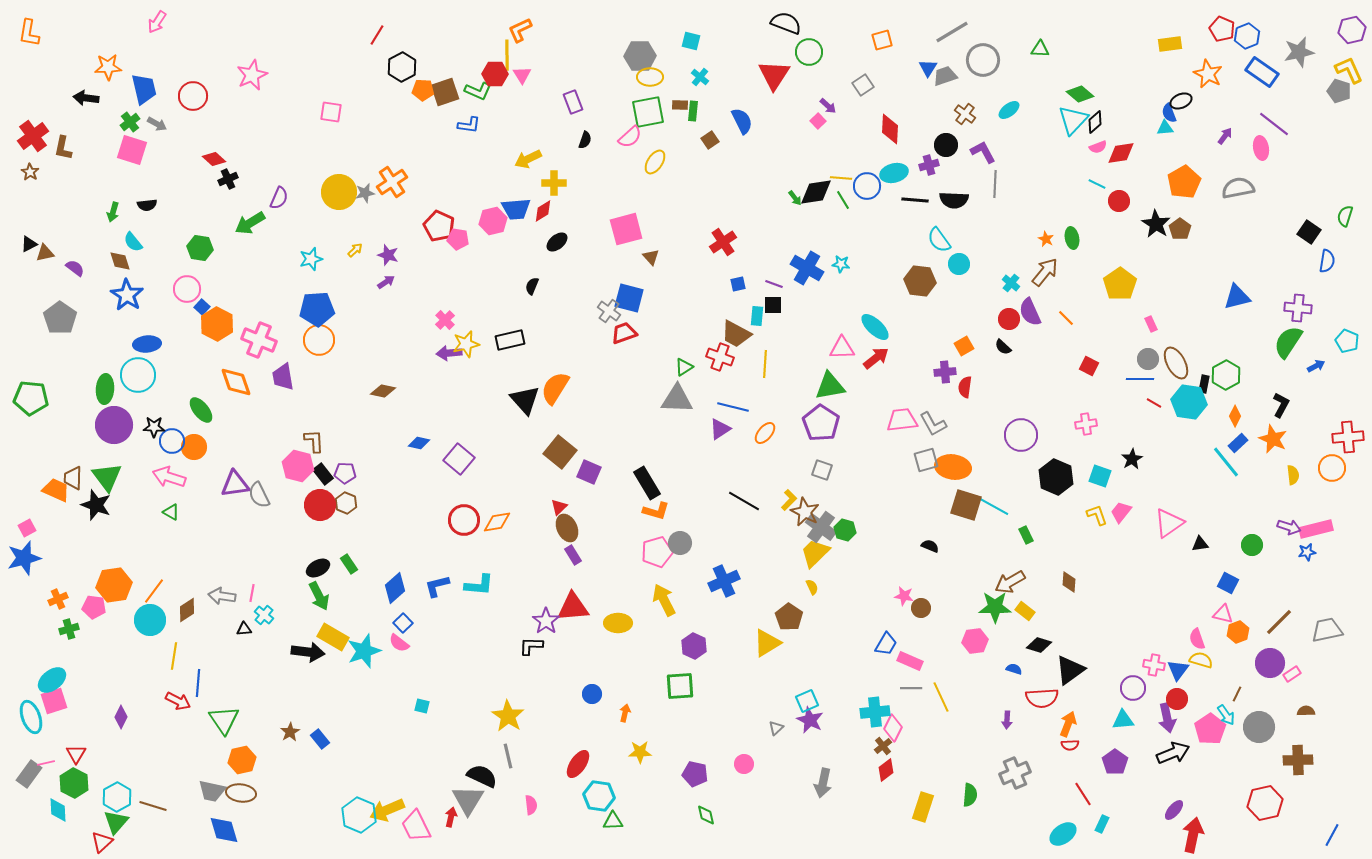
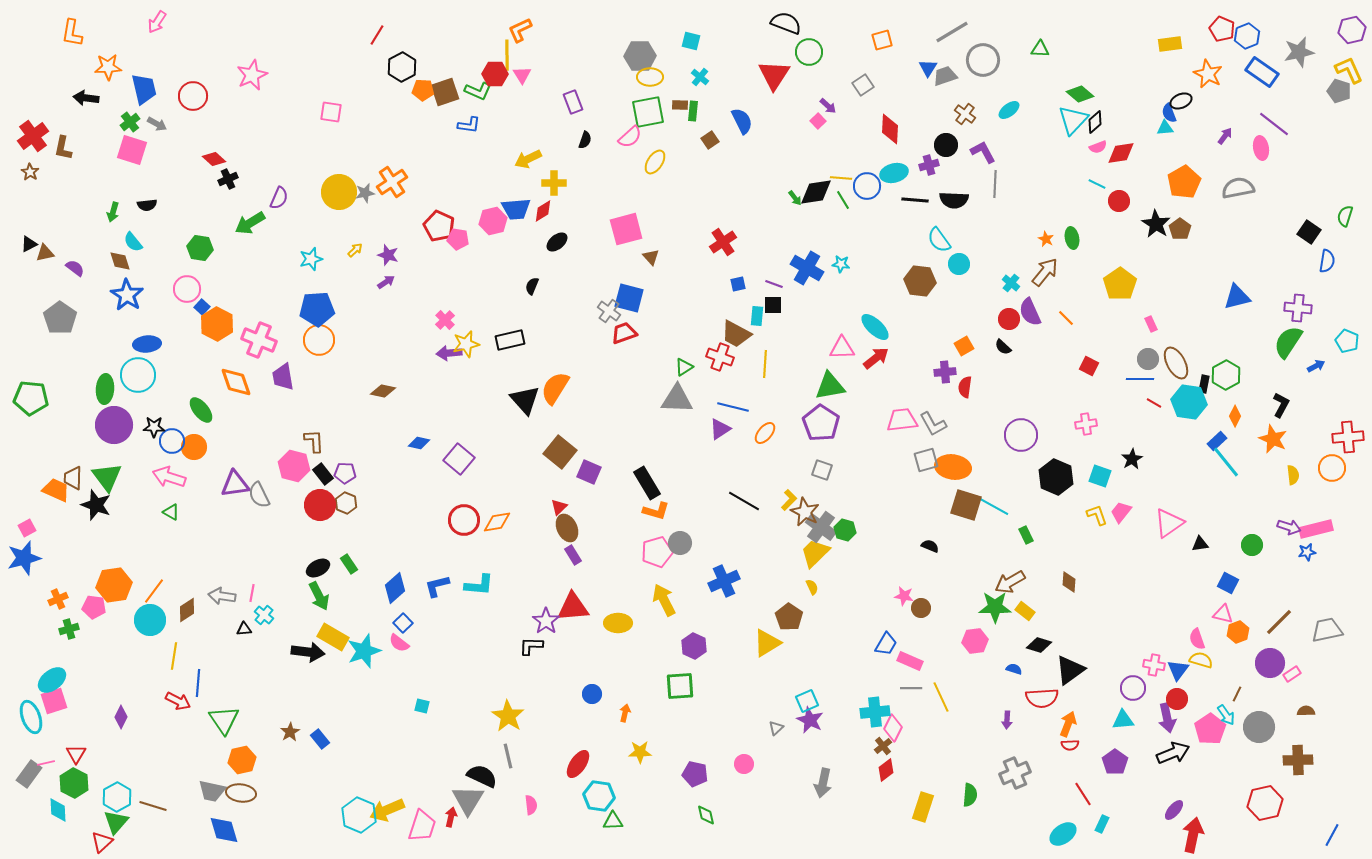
orange L-shape at (29, 33): moved 43 px right
blue rectangle at (1238, 443): moved 21 px left, 2 px up
pink hexagon at (298, 466): moved 4 px left
pink trapezoid at (416, 826): moved 6 px right; rotated 136 degrees counterclockwise
